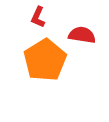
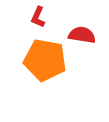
orange pentagon: rotated 30 degrees counterclockwise
